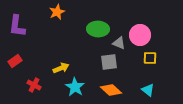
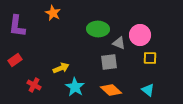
orange star: moved 4 px left, 1 px down; rotated 21 degrees counterclockwise
red rectangle: moved 1 px up
